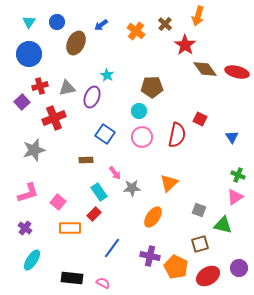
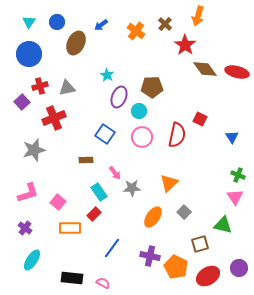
purple ellipse at (92, 97): moved 27 px right
pink triangle at (235, 197): rotated 30 degrees counterclockwise
gray square at (199, 210): moved 15 px left, 2 px down; rotated 24 degrees clockwise
